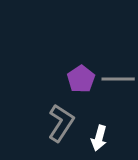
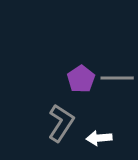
gray line: moved 1 px left, 1 px up
white arrow: rotated 70 degrees clockwise
